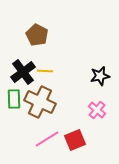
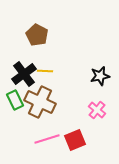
black cross: moved 1 px right, 2 px down
green rectangle: moved 1 px right, 1 px down; rotated 24 degrees counterclockwise
pink line: rotated 15 degrees clockwise
